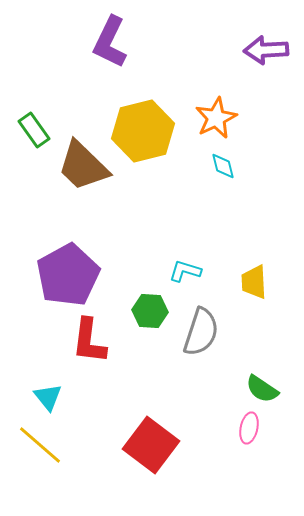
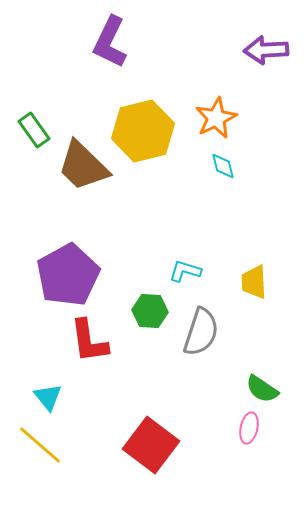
red L-shape: rotated 15 degrees counterclockwise
